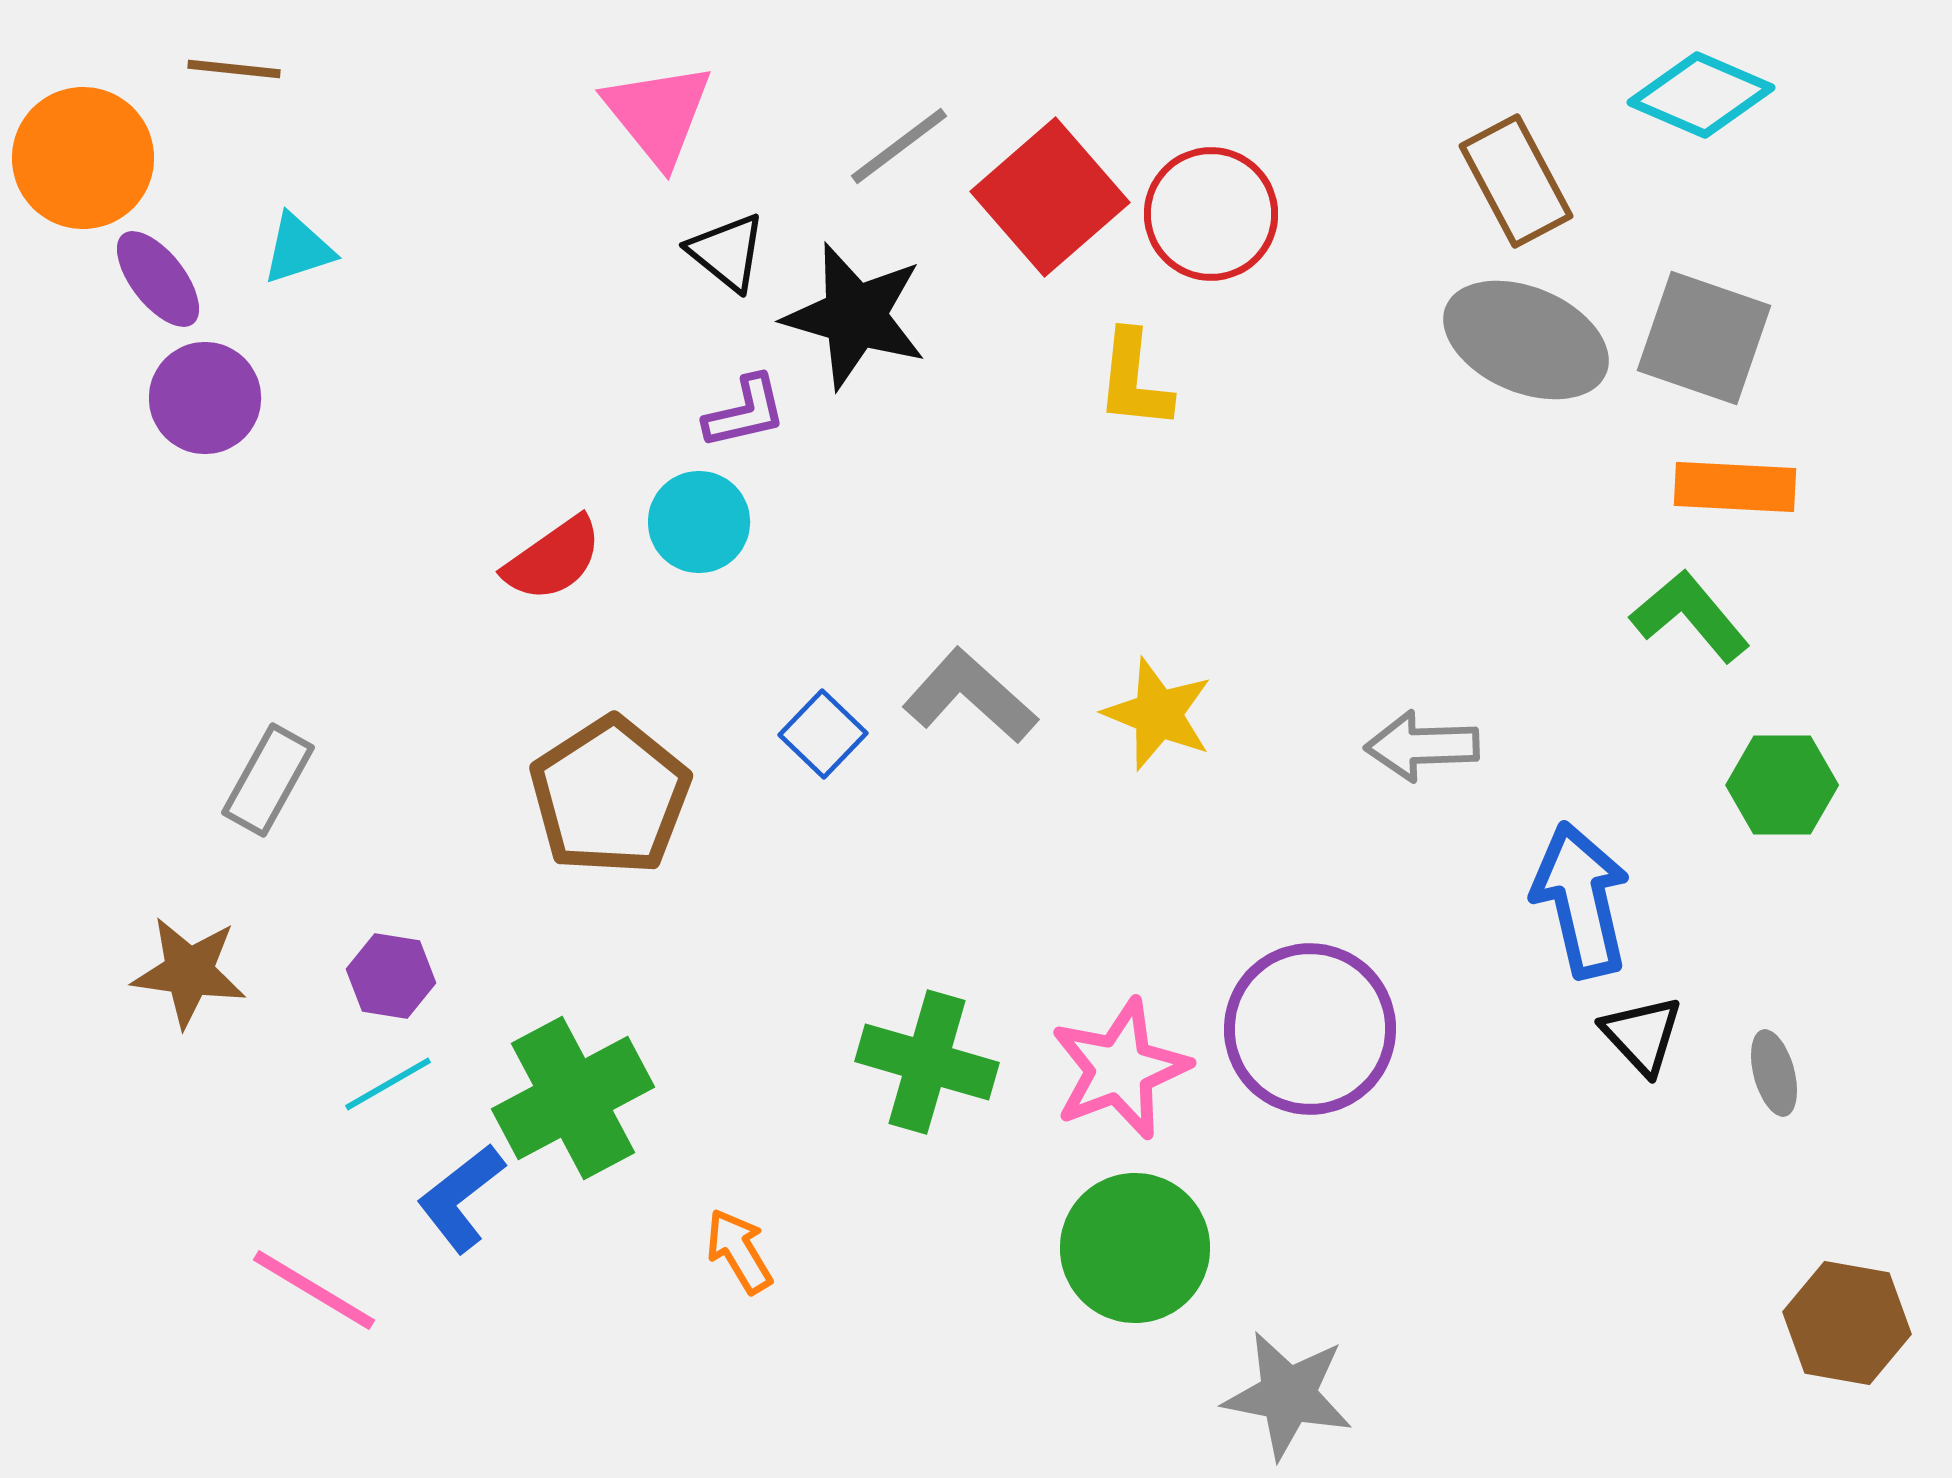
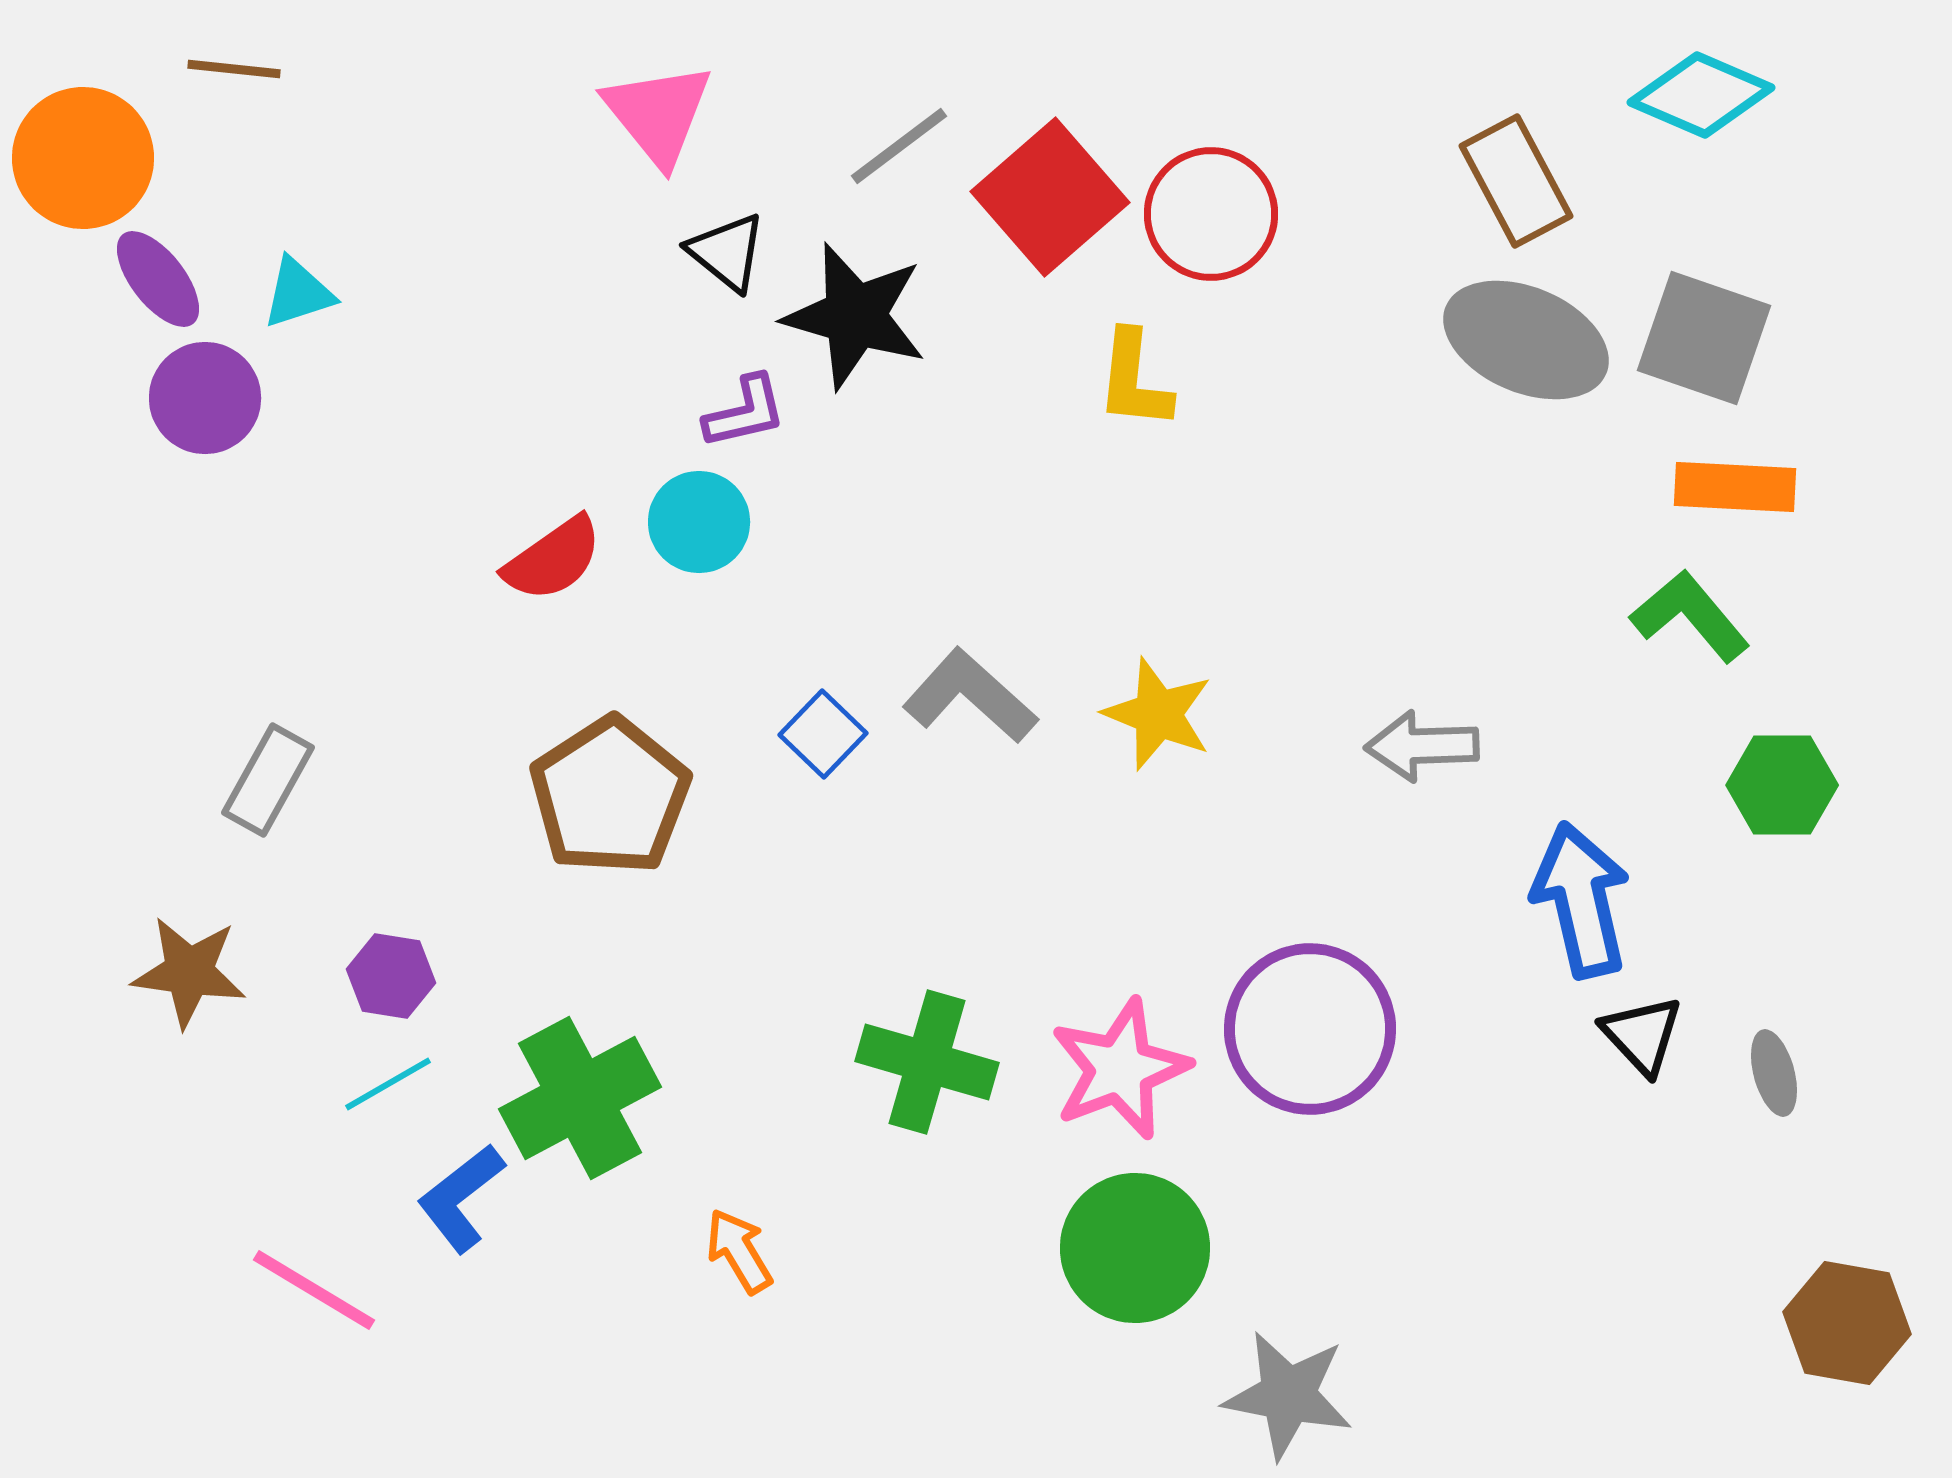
cyan triangle at (298, 249): moved 44 px down
green cross at (573, 1098): moved 7 px right
